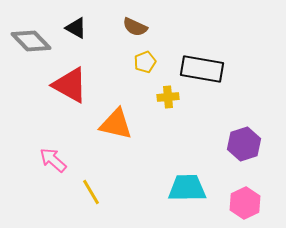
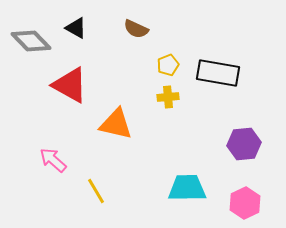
brown semicircle: moved 1 px right, 2 px down
yellow pentagon: moved 23 px right, 3 px down
black rectangle: moved 16 px right, 4 px down
purple hexagon: rotated 12 degrees clockwise
yellow line: moved 5 px right, 1 px up
